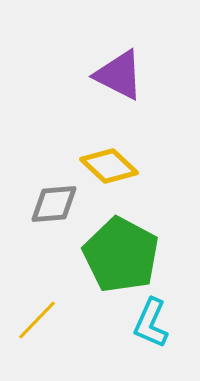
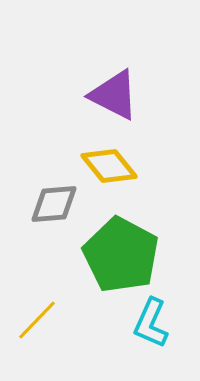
purple triangle: moved 5 px left, 20 px down
yellow diamond: rotated 8 degrees clockwise
